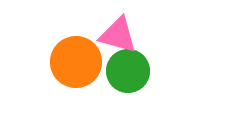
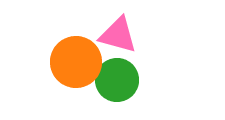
green circle: moved 11 px left, 9 px down
